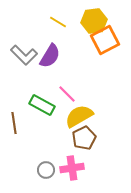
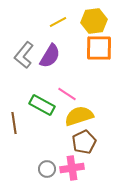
yellow line: rotated 60 degrees counterclockwise
orange square: moved 6 px left, 8 px down; rotated 28 degrees clockwise
gray L-shape: rotated 84 degrees clockwise
pink line: rotated 12 degrees counterclockwise
yellow semicircle: rotated 12 degrees clockwise
brown pentagon: moved 4 px down
gray circle: moved 1 px right, 1 px up
